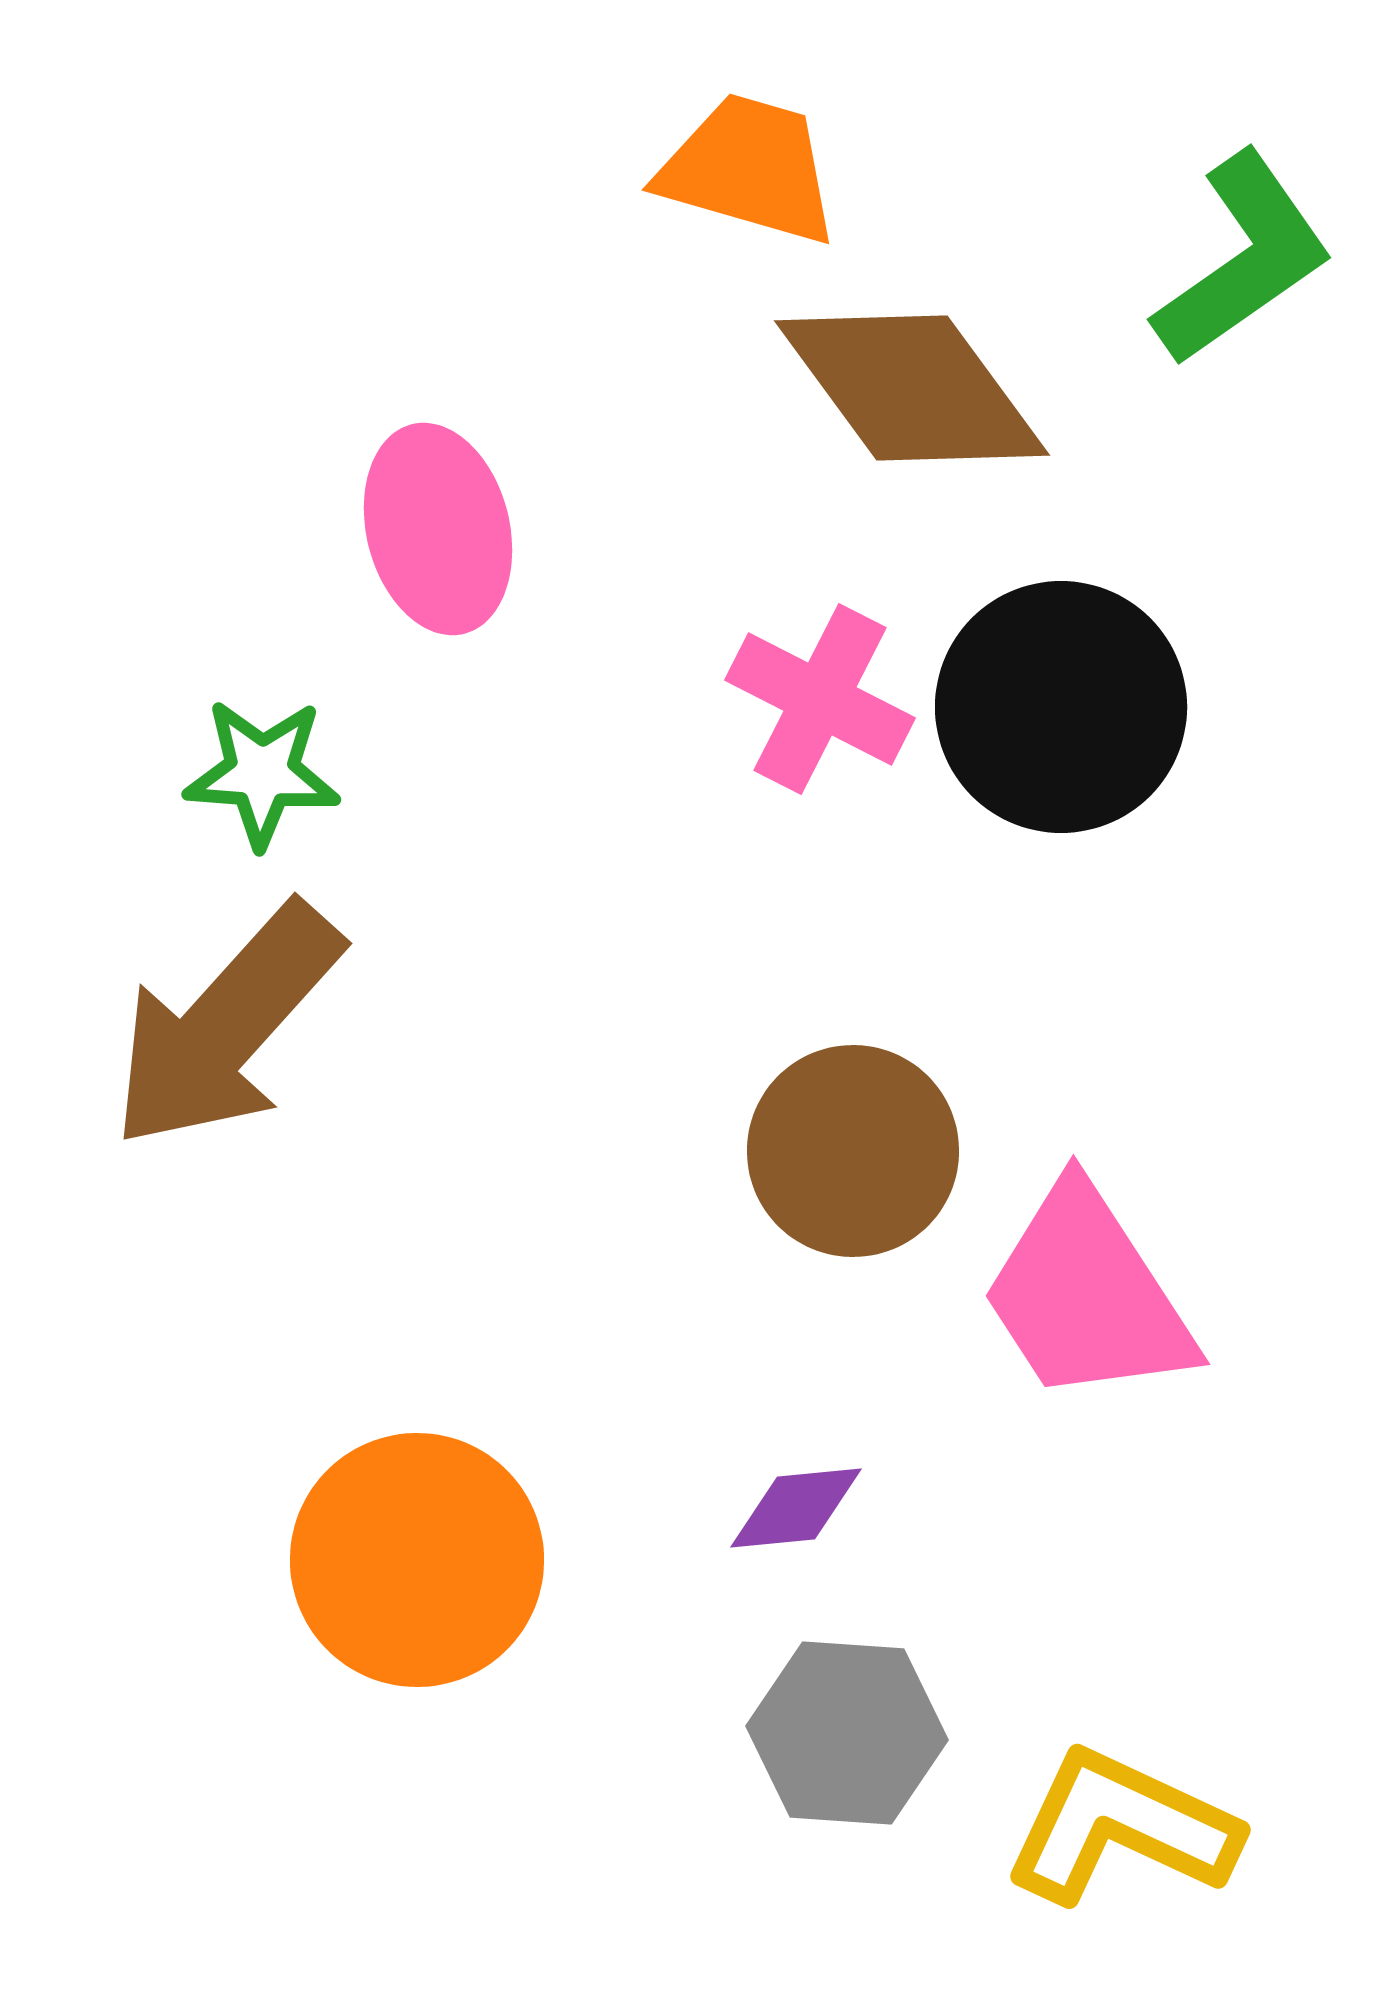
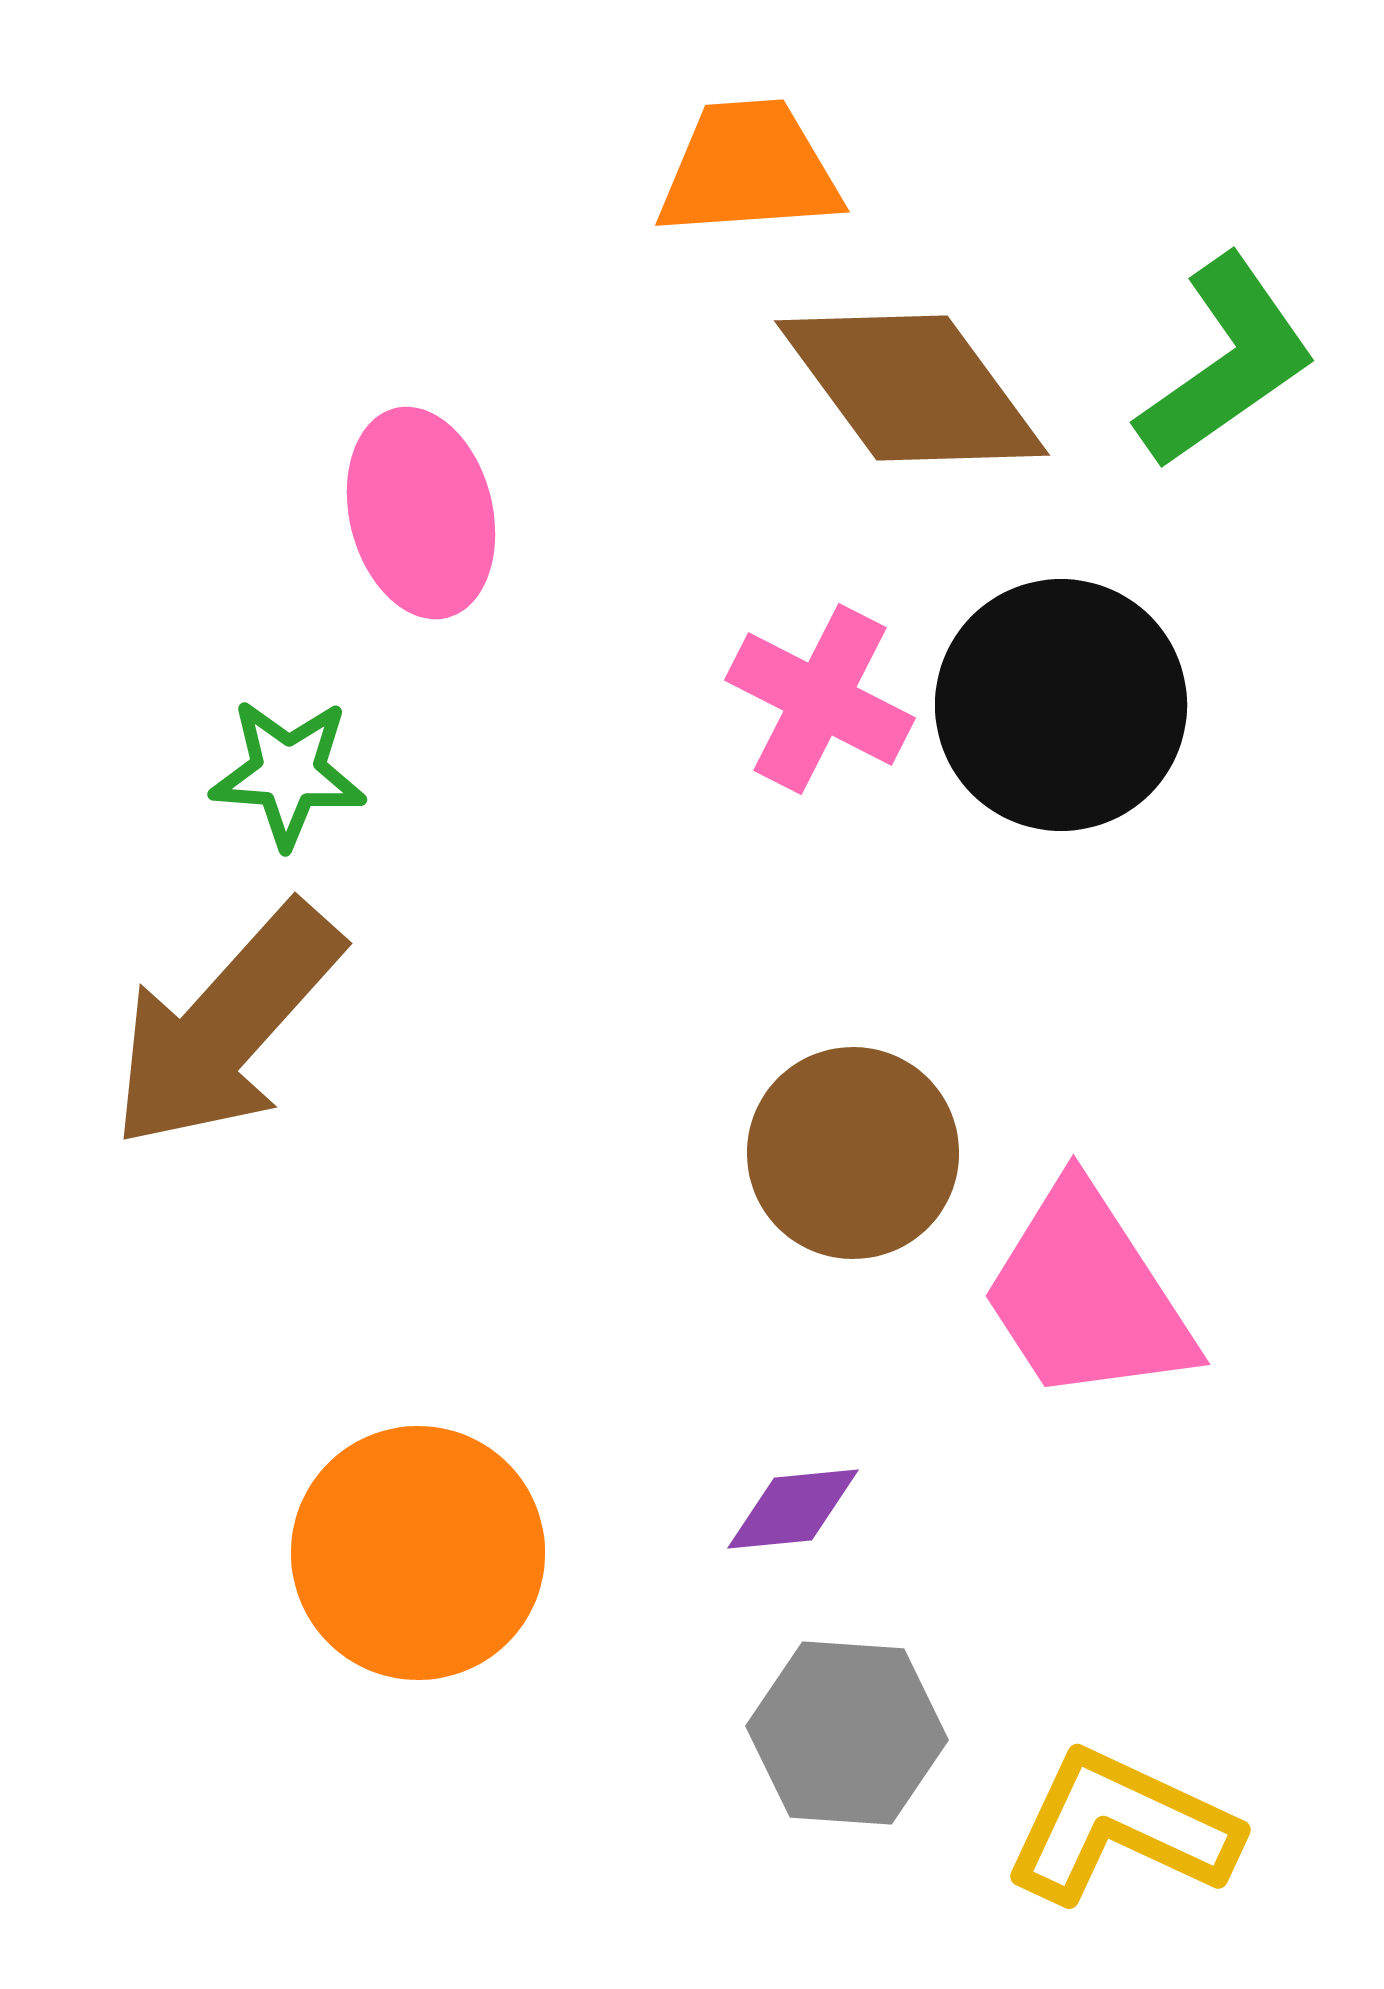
orange trapezoid: rotated 20 degrees counterclockwise
green L-shape: moved 17 px left, 103 px down
pink ellipse: moved 17 px left, 16 px up
black circle: moved 2 px up
green star: moved 26 px right
brown circle: moved 2 px down
purple diamond: moved 3 px left, 1 px down
orange circle: moved 1 px right, 7 px up
